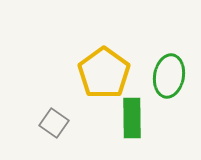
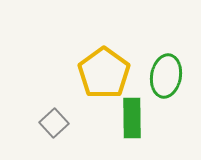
green ellipse: moved 3 px left
gray square: rotated 12 degrees clockwise
